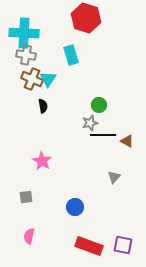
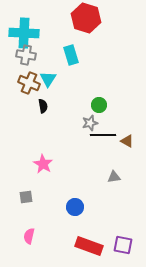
brown cross: moved 3 px left, 4 px down
pink star: moved 1 px right, 3 px down
gray triangle: rotated 40 degrees clockwise
